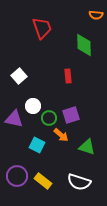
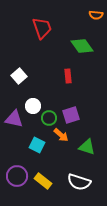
green diamond: moved 2 px left, 1 px down; rotated 35 degrees counterclockwise
